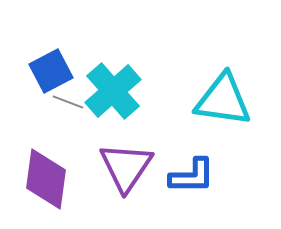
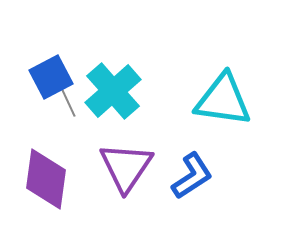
blue square: moved 6 px down
gray line: rotated 44 degrees clockwise
blue L-shape: rotated 33 degrees counterclockwise
